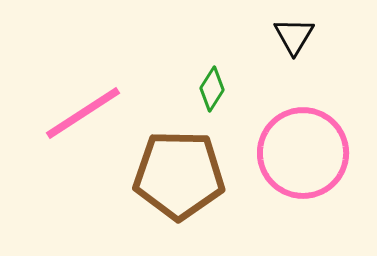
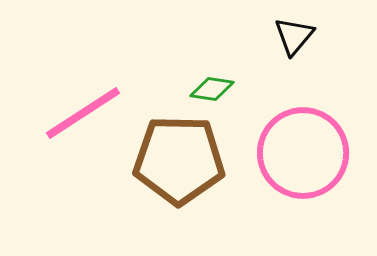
black triangle: rotated 9 degrees clockwise
green diamond: rotated 66 degrees clockwise
brown pentagon: moved 15 px up
